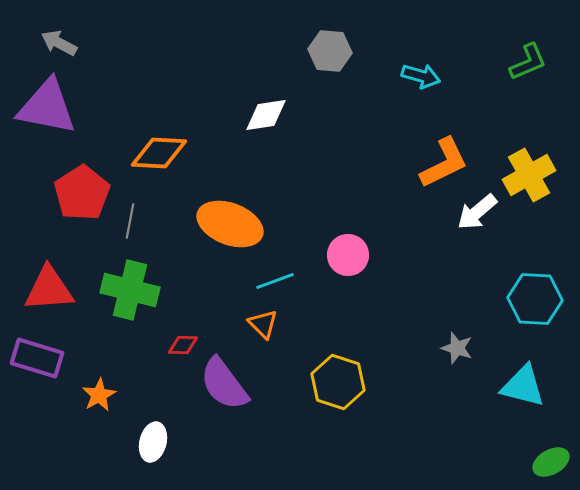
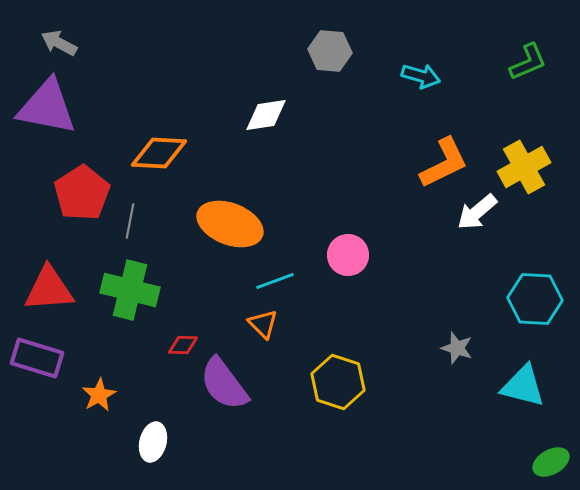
yellow cross: moved 5 px left, 8 px up
